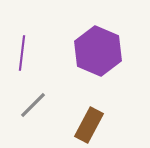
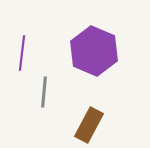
purple hexagon: moved 4 px left
gray line: moved 11 px right, 13 px up; rotated 40 degrees counterclockwise
